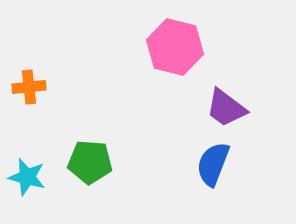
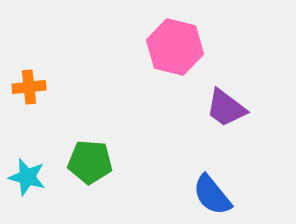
blue semicircle: moved 1 px left, 31 px down; rotated 60 degrees counterclockwise
